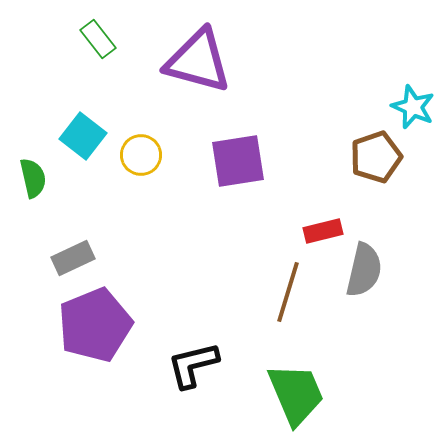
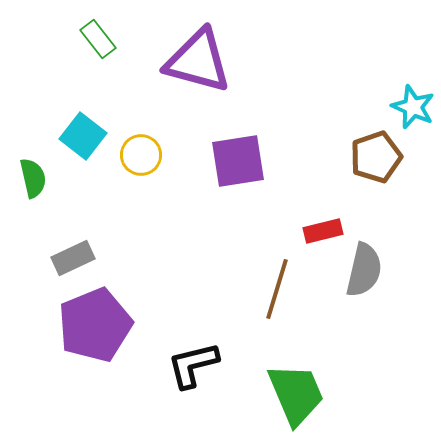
brown line: moved 11 px left, 3 px up
